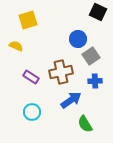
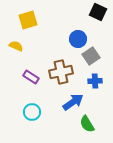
blue arrow: moved 2 px right, 2 px down
green semicircle: moved 2 px right
